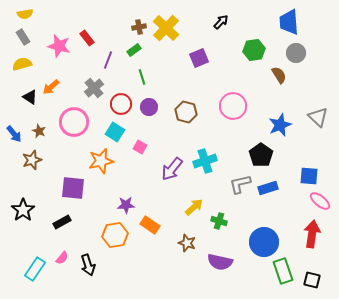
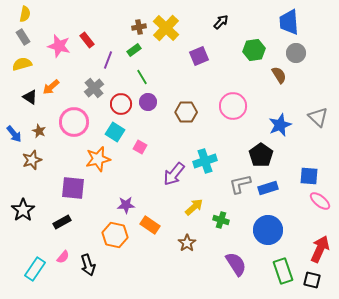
yellow semicircle at (25, 14): rotated 70 degrees counterclockwise
red rectangle at (87, 38): moved 2 px down
purple square at (199, 58): moved 2 px up
green line at (142, 77): rotated 14 degrees counterclockwise
purple circle at (149, 107): moved 1 px left, 5 px up
brown hexagon at (186, 112): rotated 15 degrees counterclockwise
orange star at (101, 161): moved 3 px left, 2 px up
purple arrow at (172, 169): moved 2 px right, 5 px down
green cross at (219, 221): moved 2 px right, 1 px up
red arrow at (312, 234): moved 8 px right, 15 px down; rotated 16 degrees clockwise
orange hexagon at (115, 235): rotated 20 degrees clockwise
blue circle at (264, 242): moved 4 px right, 12 px up
brown star at (187, 243): rotated 18 degrees clockwise
pink semicircle at (62, 258): moved 1 px right, 1 px up
purple semicircle at (220, 262): moved 16 px right, 2 px down; rotated 135 degrees counterclockwise
